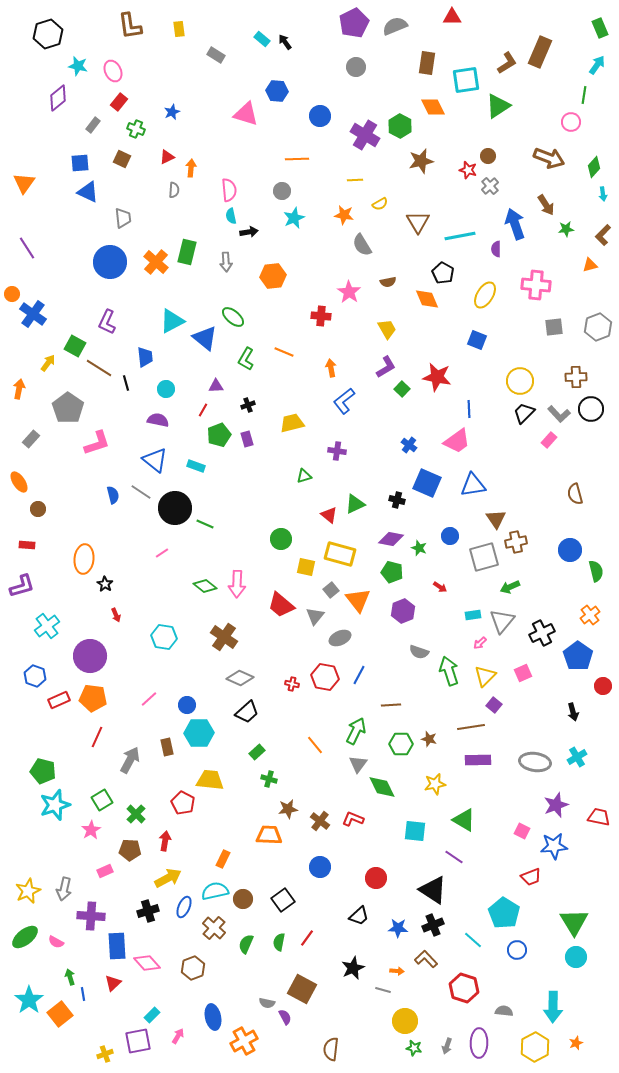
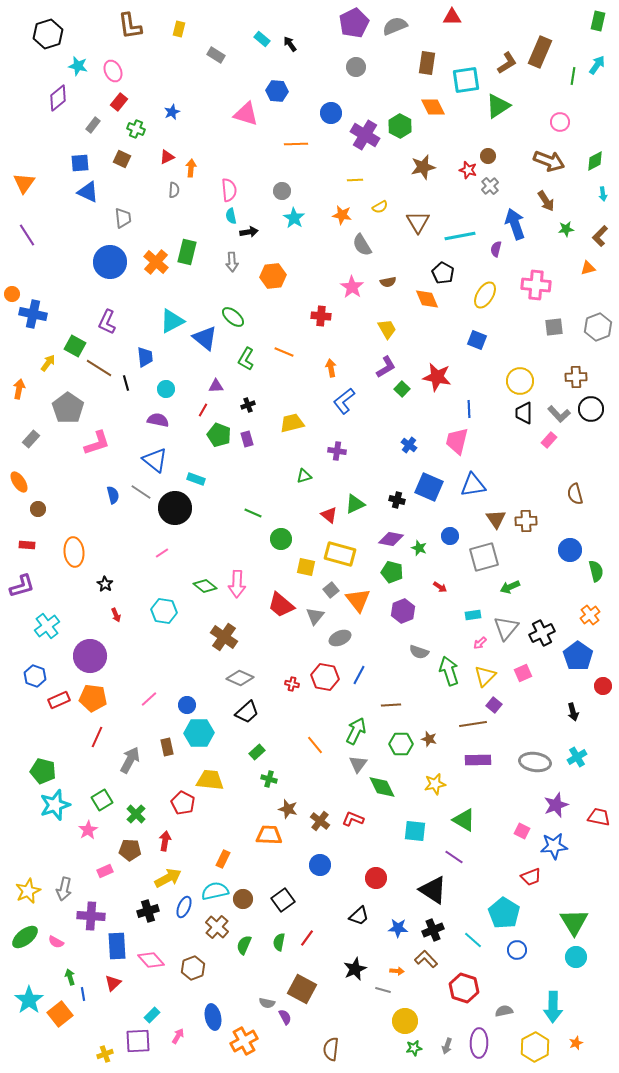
green rectangle at (600, 28): moved 2 px left, 7 px up; rotated 36 degrees clockwise
yellow rectangle at (179, 29): rotated 21 degrees clockwise
black arrow at (285, 42): moved 5 px right, 2 px down
green line at (584, 95): moved 11 px left, 19 px up
blue circle at (320, 116): moved 11 px right, 3 px up
pink circle at (571, 122): moved 11 px left
brown arrow at (549, 158): moved 3 px down
orange line at (297, 159): moved 1 px left, 15 px up
brown star at (421, 161): moved 2 px right, 6 px down
green diamond at (594, 167): moved 1 px right, 6 px up; rotated 20 degrees clockwise
yellow semicircle at (380, 204): moved 3 px down
brown arrow at (546, 205): moved 4 px up
orange star at (344, 215): moved 2 px left
cyan star at (294, 218): rotated 15 degrees counterclockwise
brown L-shape at (603, 235): moved 3 px left, 1 px down
purple line at (27, 248): moved 13 px up
purple semicircle at (496, 249): rotated 14 degrees clockwise
gray arrow at (226, 262): moved 6 px right
orange triangle at (590, 265): moved 2 px left, 3 px down
pink star at (349, 292): moved 3 px right, 5 px up
blue cross at (33, 314): rotated 24 degrees counterclockwise
black trapezoid at (524, 413): rotated 45 degrees counterclockwise
green pentagon at (219, 435): rotated 30 degrees counterclockwise
pink trapezoid at (457, 441): rotated 140 degrees clockwise
cyan rectangle at (196, 466): moved 13 px down
blue square at (427, 483): moved 2 px right, 4 px down
green line at (205, 524): moved 48 px right, 11 px up
brown cross at (516, 542): moved 10 px right, 21 px up; rotated 10 degrees clockwise
orange ellipse at (84, 559): moved 10 px left, 7 px up; rotated 12 degrees counterclockwise
gray triangle at (502, 621): moved 4 px right, 7 px down
cyan hexagon at (164, 637): moved 26 px up
brown line at (471, 727): moved 2 px right, 3 px up
brown star at (288, 809): rotated 24 degrees clockwise
pink star at (91, 830): moved 3 px left
blue circle at (320, 867): moved 2 px up
black cross at (433, 925): moved 5 px down
brown cross at (214, 928): moved 3 px right, 1 px up
green semicircle at (246, 944): moved 2 px left, 1 px down
pink diamond at (147, 963): moved 4 px right, 3 px up
black star at (353, 968): moved 2 px right, 1 px down
gray semicircle at (504, 1011): rotated 18 degrees counterclockwise
purple square at (138, 1041): rotated 8 degrees clockwise
green star at (414, 1048): rotated 21 degrees counterclockwise
